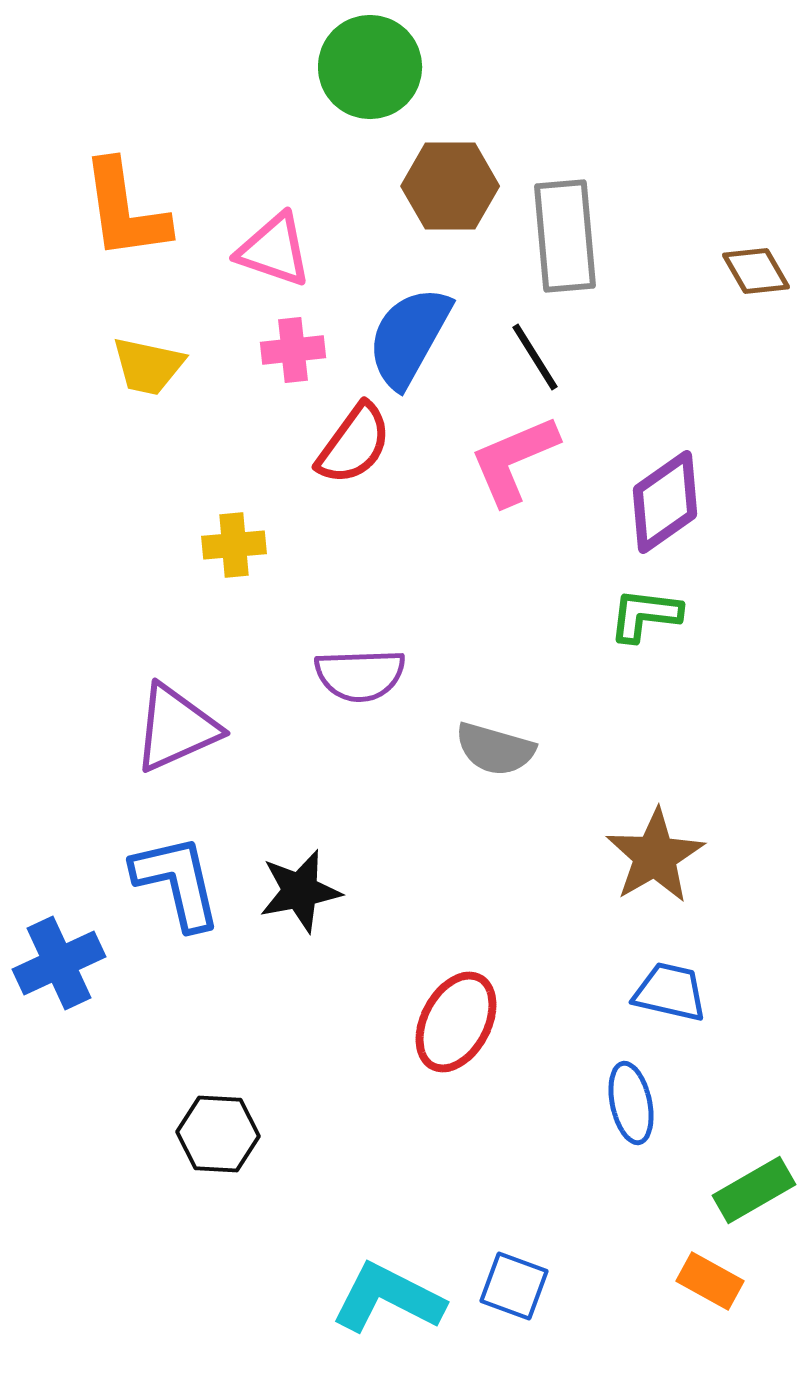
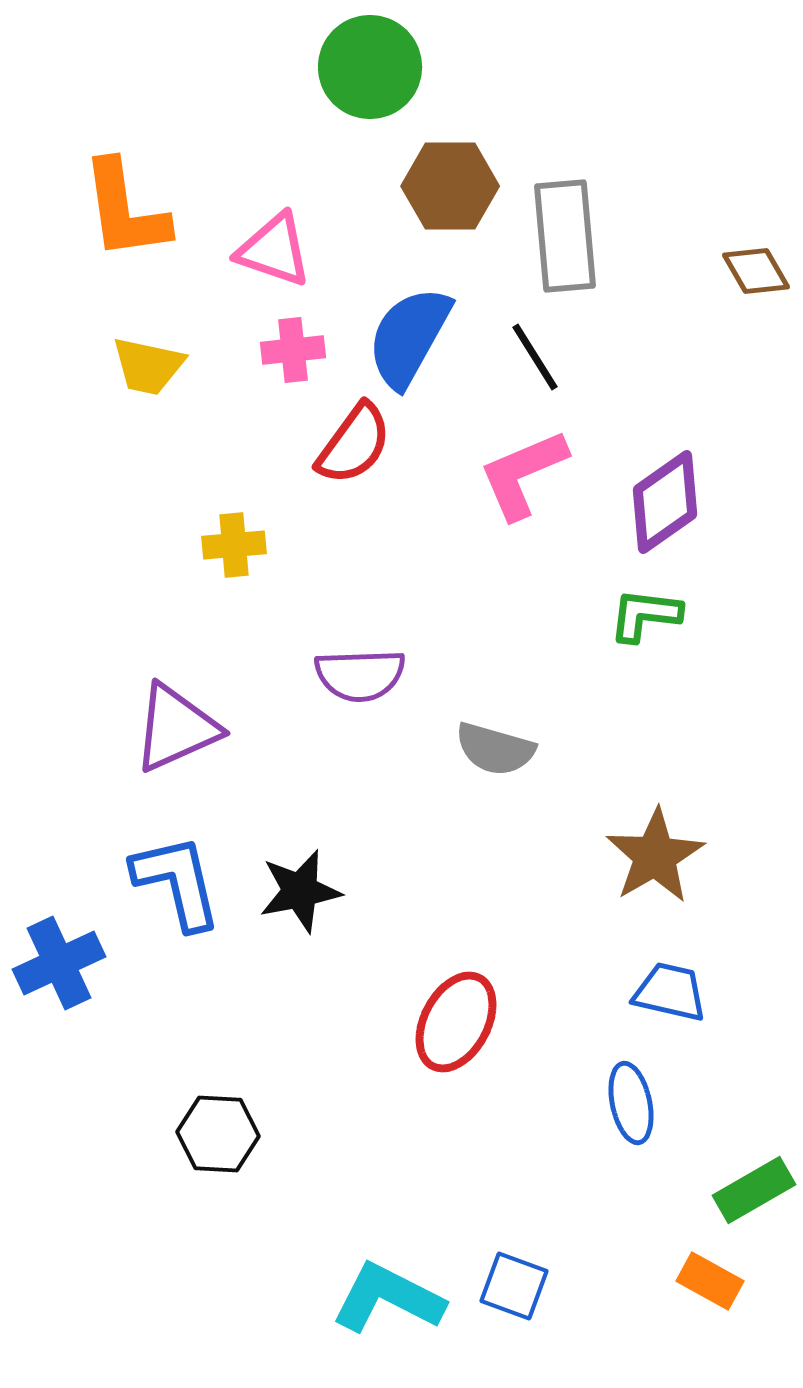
pink L-shape: moved 9 px right, 14 px down
